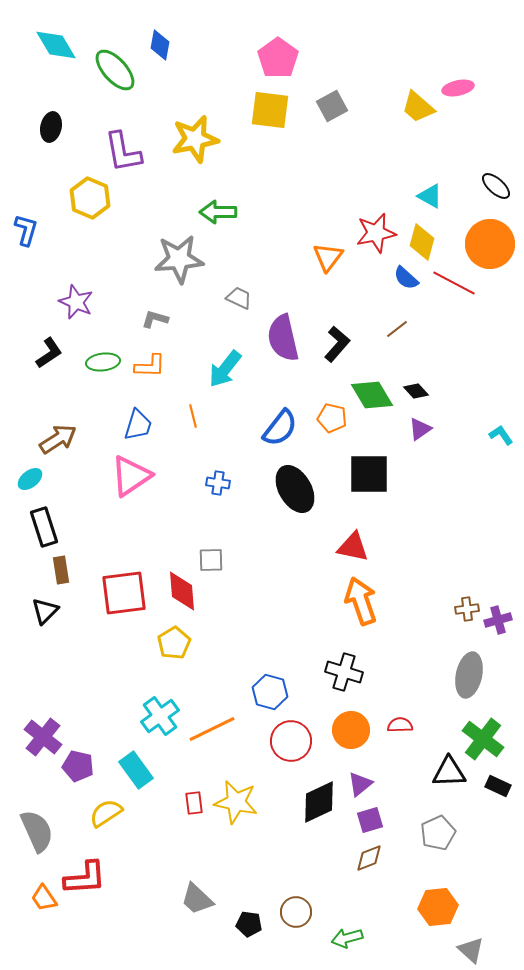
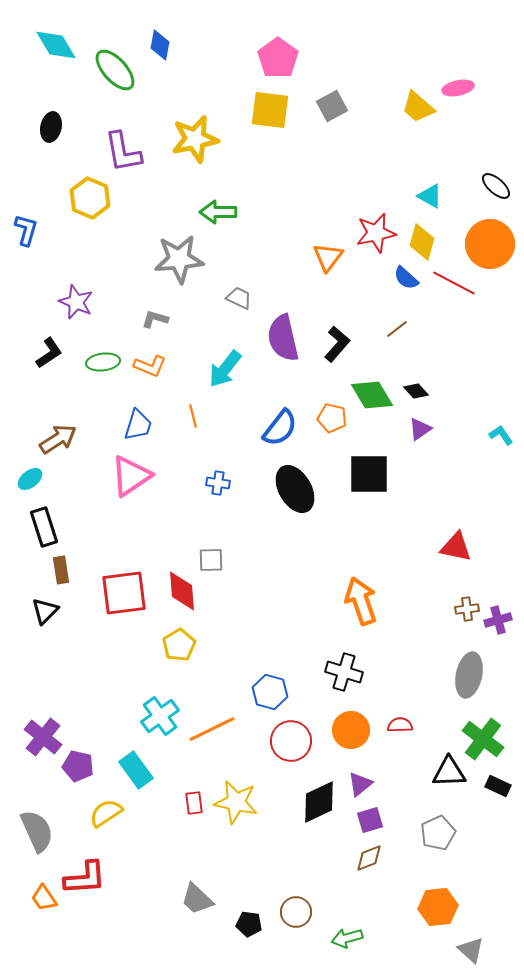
orange L-shape at (150, 366): rotated 20 degrees clockwise
red triangle at (353, 547): moved 103 px right
yellow pentagon at (174, 643): moved 5 px right, 2 px down
